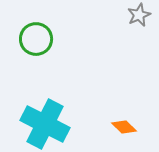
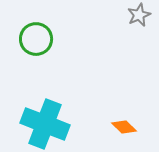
cyan cross: rotated 6 degrees counterclockwise
